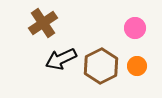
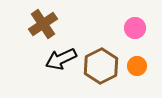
brown cross: moved 1 px down
